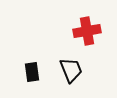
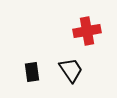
black trapezoid: rotated 12 degrees counterclockwise
